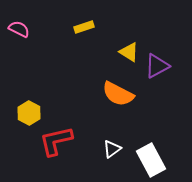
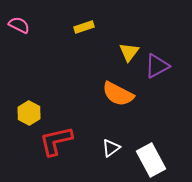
pink semicircle: moved 4 px up
yellow triangle: rotated 35 degrees clockwise
white triangle: moved 1 px left, 1 px up
